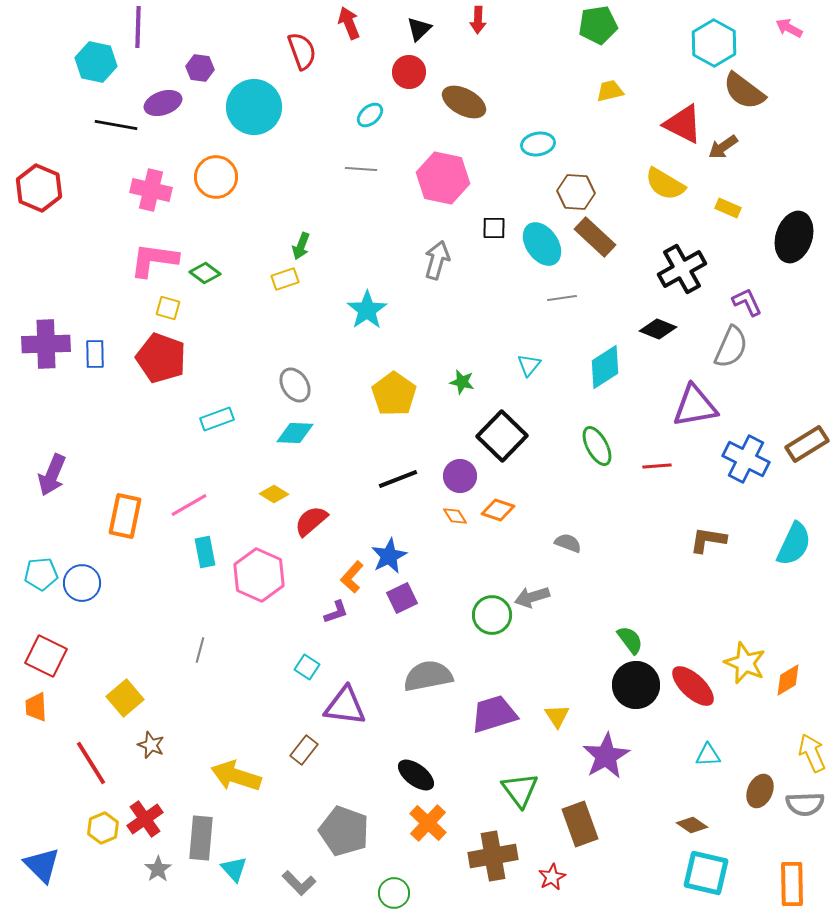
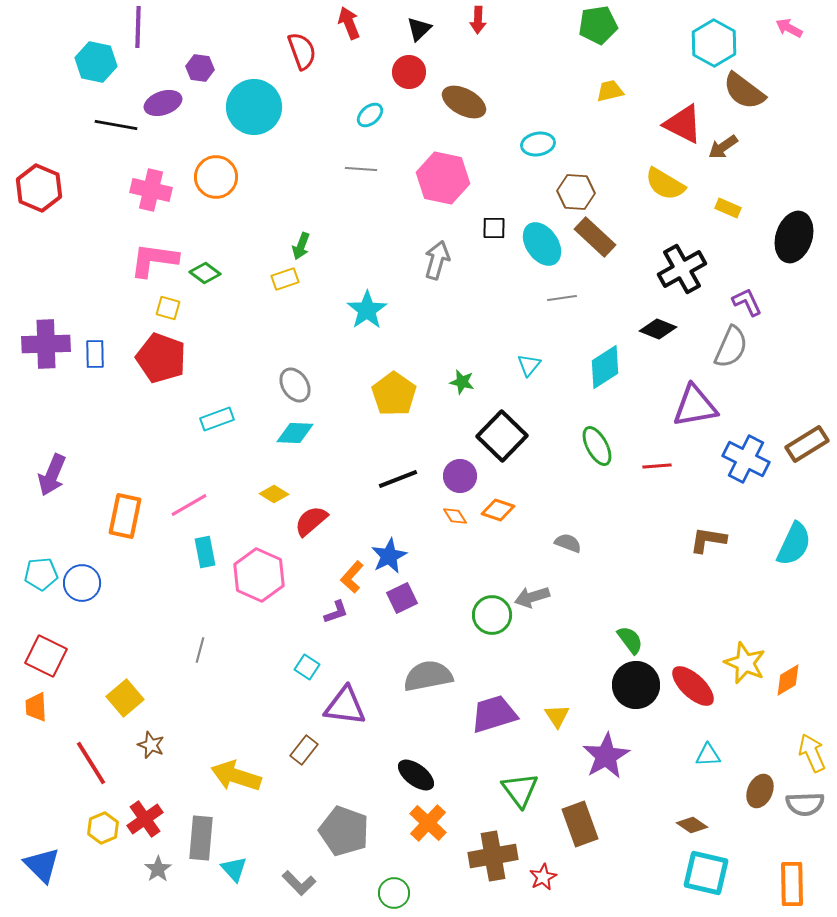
red star at (552, 877): moved 9 px left
